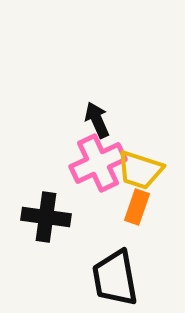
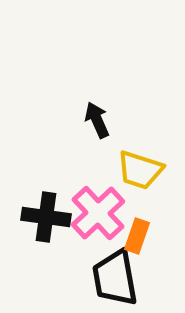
pink cross: moved 50 px down; rotated 18 degrees counterclockwise
orange rectangle: moved 29 px down
